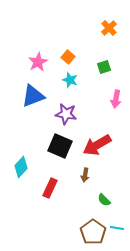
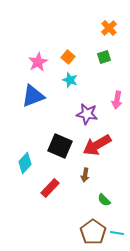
green square: moved 10 px up
pink arrow: moved 1 px right, 1 px down
purple star: moved 21 px right
cyan diamond: moved 4 px right, 4 px up
red rectangle: rotated 18 degrees clockwise
cyan line: moved 5 px down
